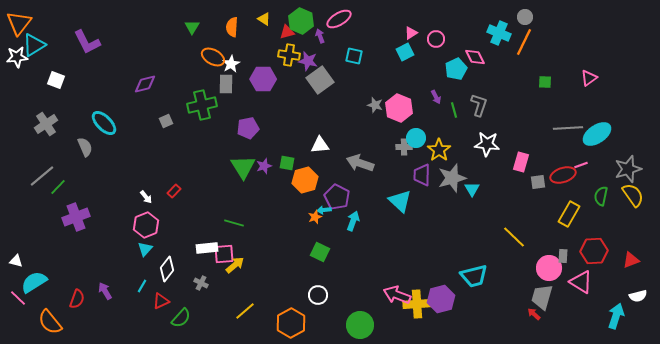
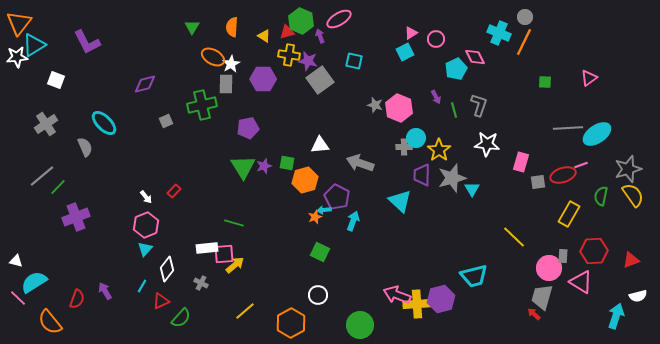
yellow triangle at (264, 19): moved 17 px down
cyan square at (354, 56): moved 5 px down
